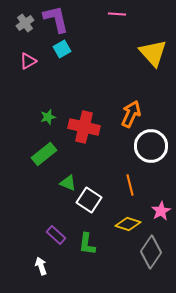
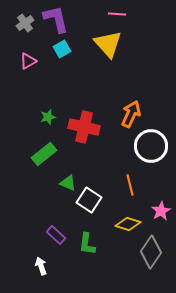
yellow triangle: moved 45 px left, 9 px up
